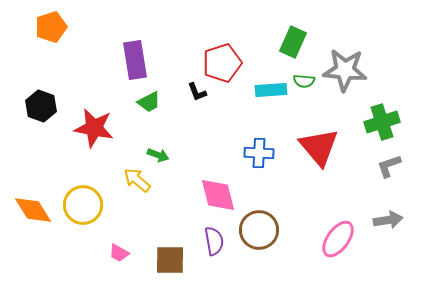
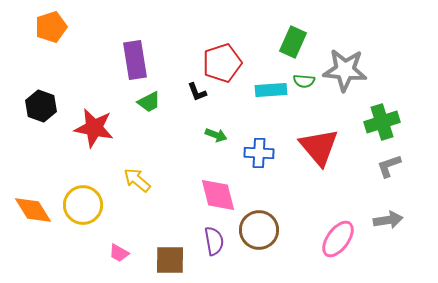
green arrow: moved 58 px right, 20 px up
